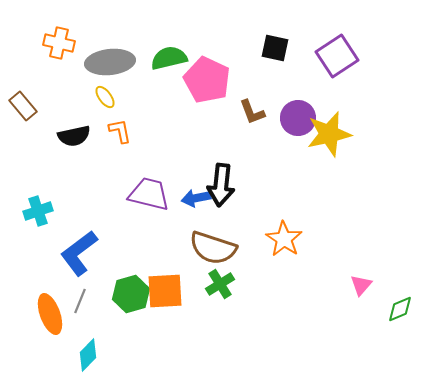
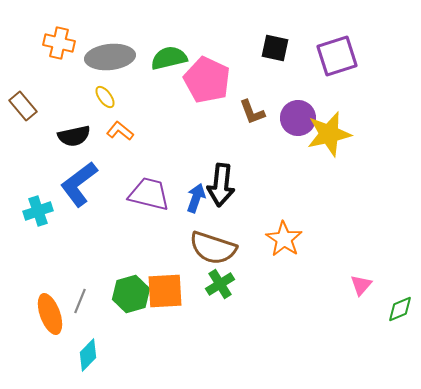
purple square: rotated 15 degrees clockwise
gray ellipse: moved 5 px up
orange L-shape: rotated 40 degrees counterclockwise
blue arrow: rotated 120 degrees clockwise
blue L-shape: moved 69 px up
